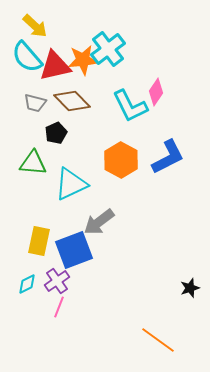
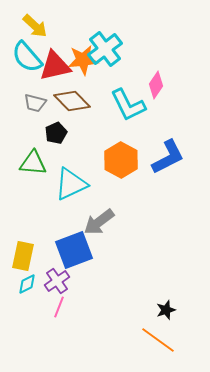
cyan cross: moved 3 px left
pink diamond: moved 7 px up
cyan L-shape: moved 2 px left, 1 px up
yellow rectangle: moved 16 px left, 15 px down
black star: moved 24 px left, 22 px down
